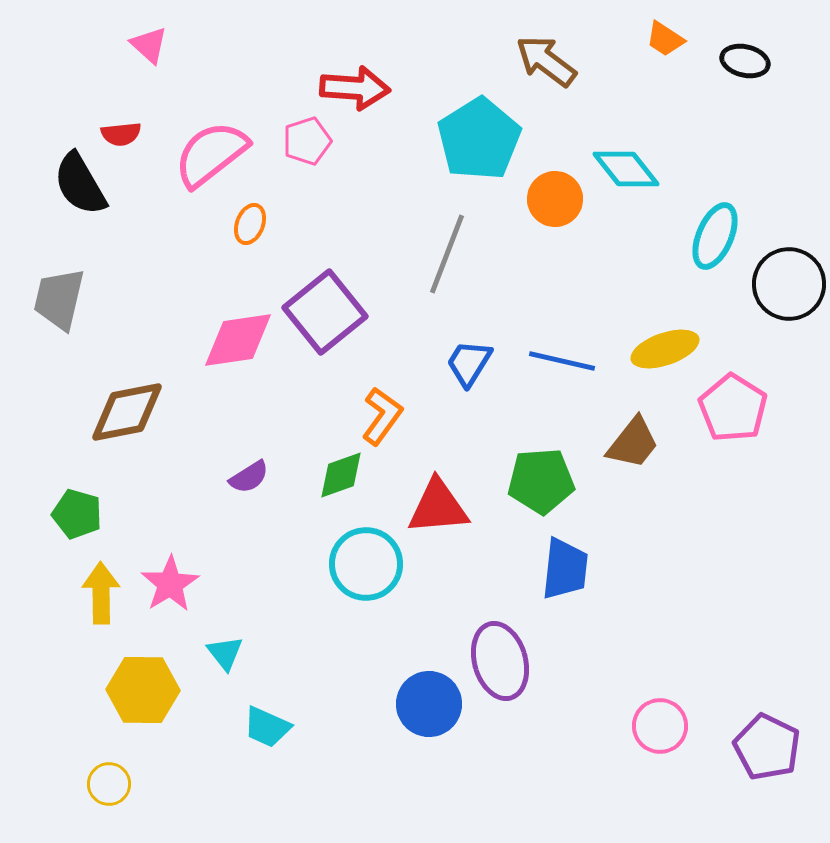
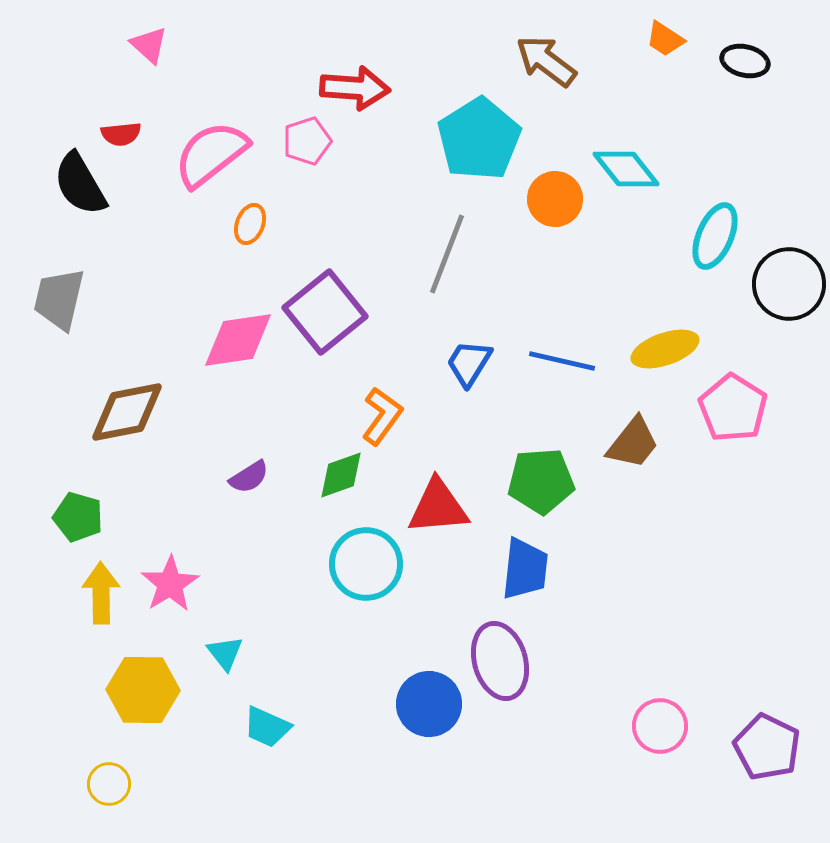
green pentagon at (77, 514): moved 1 px right, 3 px down
blue trapezoid at (565, 569): moved 40 px left
